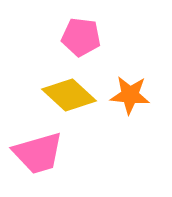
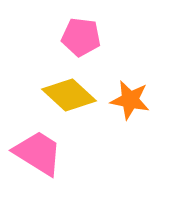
orange star: moved 5 px down; rotated 6 degrees clockwise
pink trapezoid: rotated 132 degrees counterclockwise
